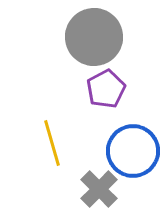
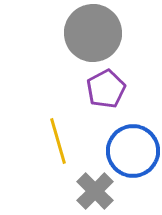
gray circle: moved 1 px left, 4 px up
yellow line: moved 6 px right, 2 px up
gray cross: moved 4 px left, 2 px down
